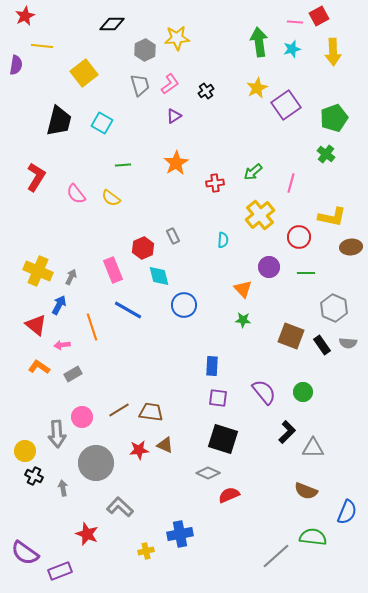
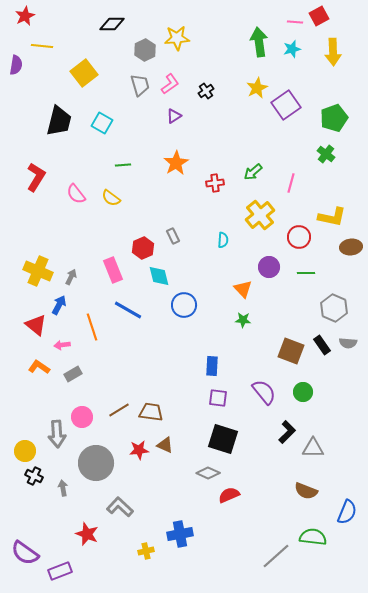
brown square at (291, 336): moved 15 px down
